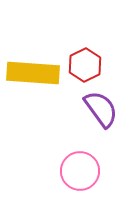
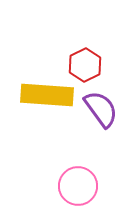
yellow rectangle: moved 14 px right, 22 px down
pink circle: moved 2 px left, 15 px down
